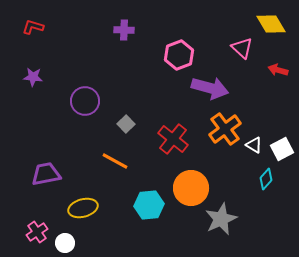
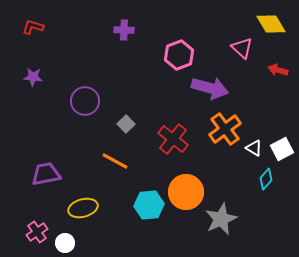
white triangle: moved 3 px down
orange circle: moved 5 px left, 4 px down
